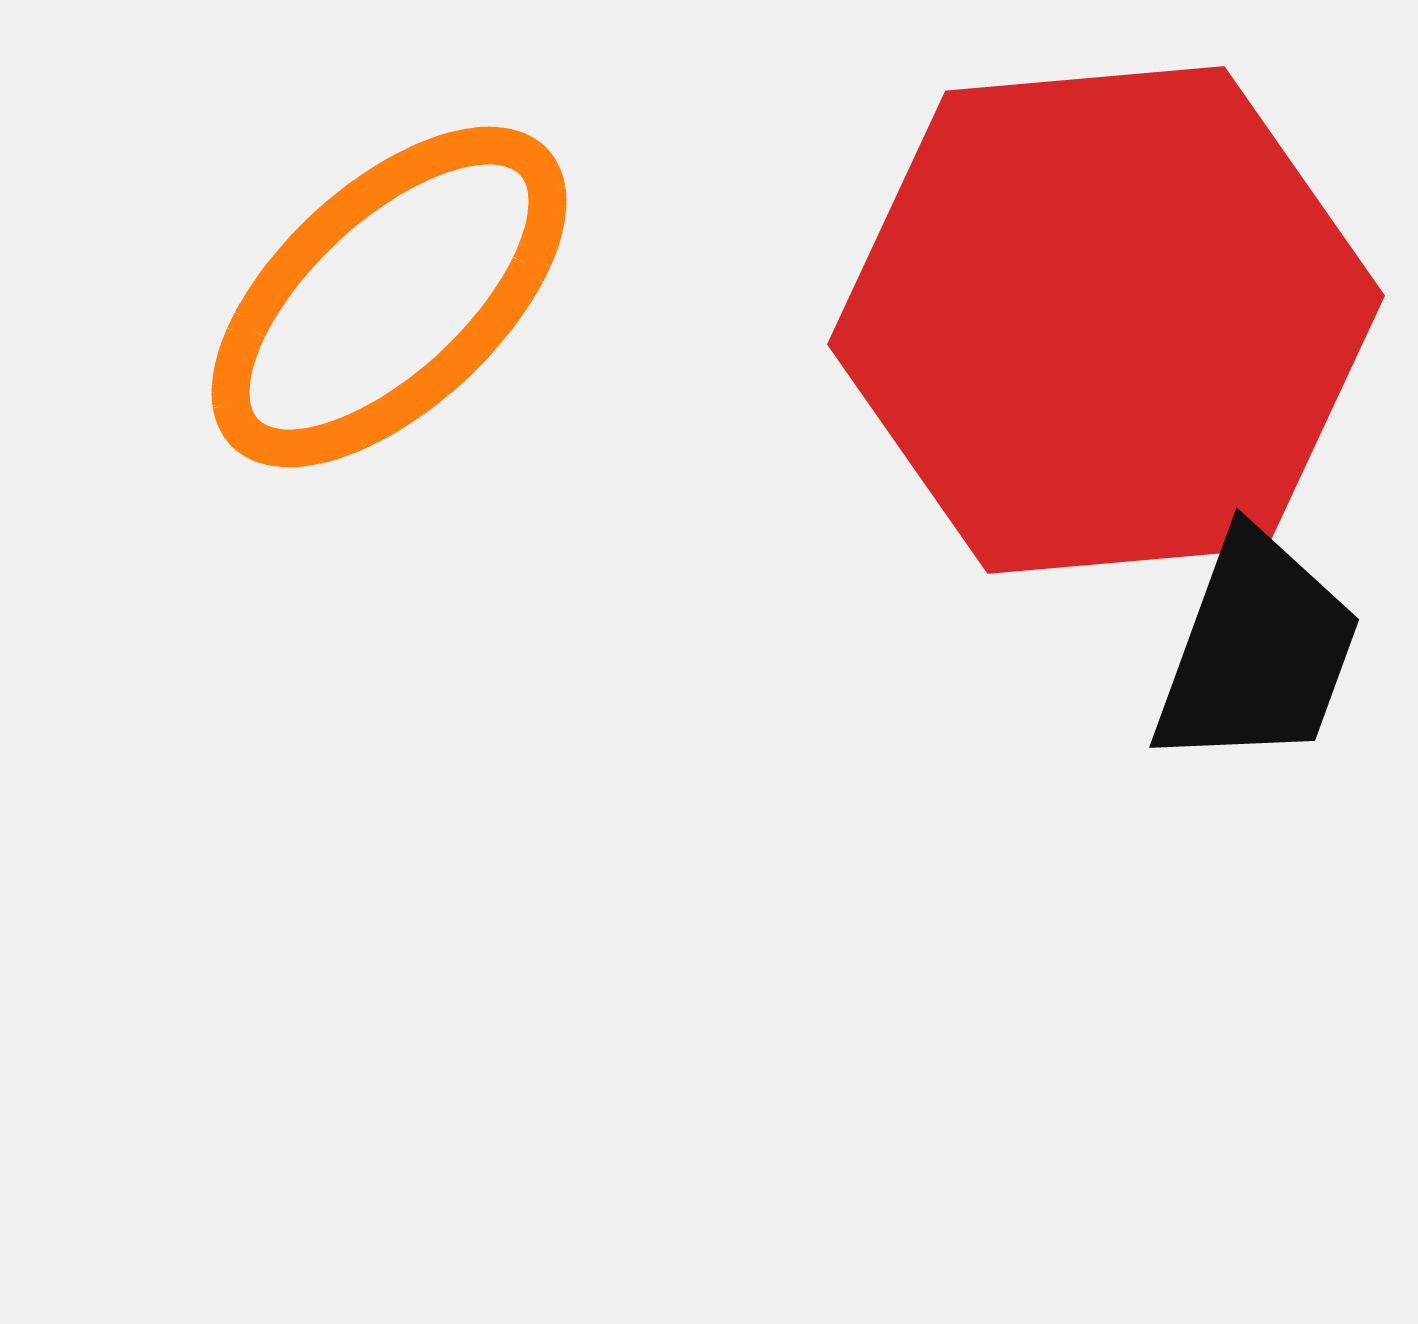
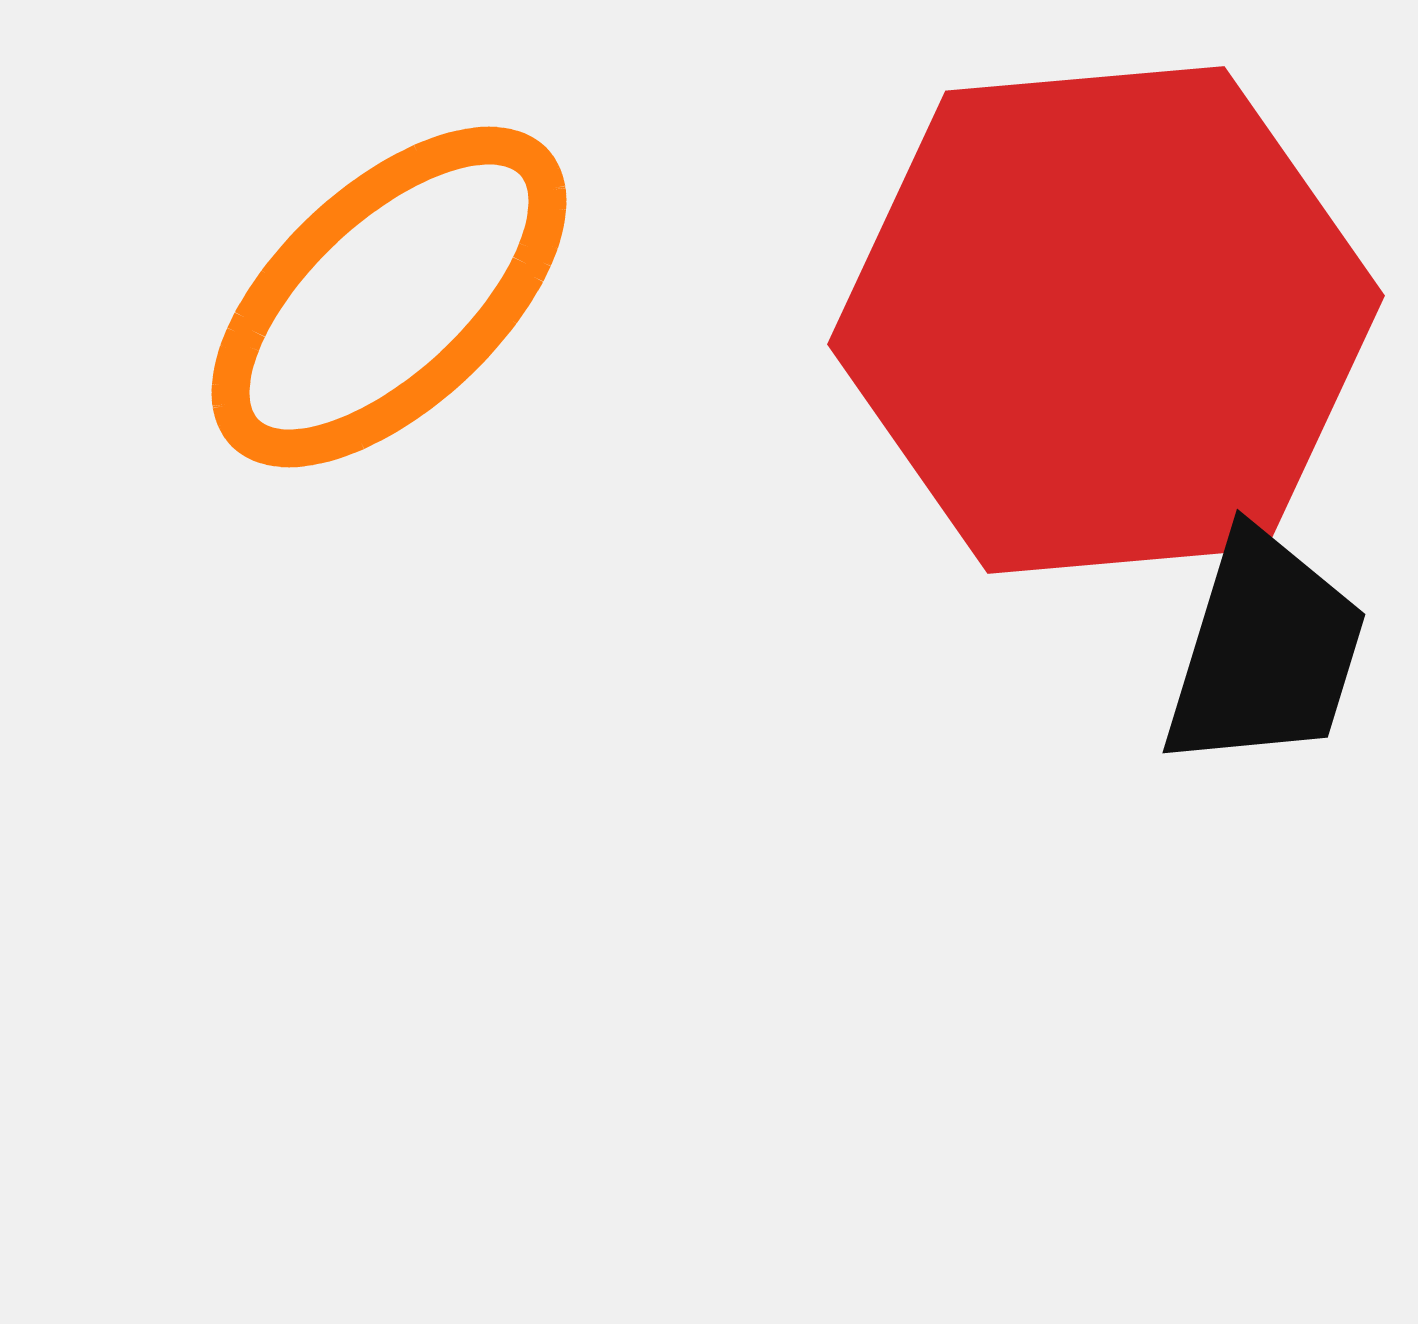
black trapezoid: moved 8 px right; rotated 3 degrees counterclockwise
